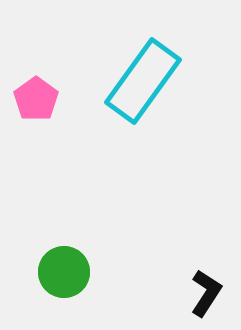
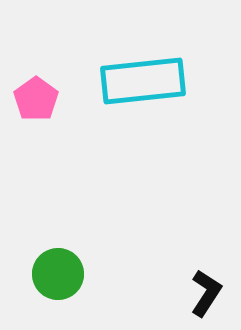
cyan rectangle: rotated 48 degrees clockwise
green circle: moved 6 px left, 2 px down
